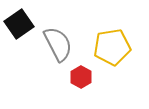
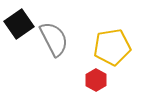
gray semicircle: moved 4 px left, 5 px up
red hexagon: moved 15 px right, 3 px down
